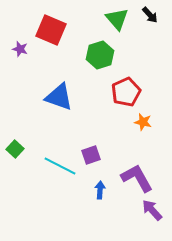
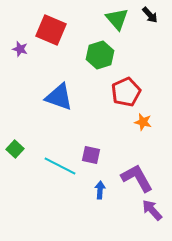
purple square: rotated 30 degrees clockwise
